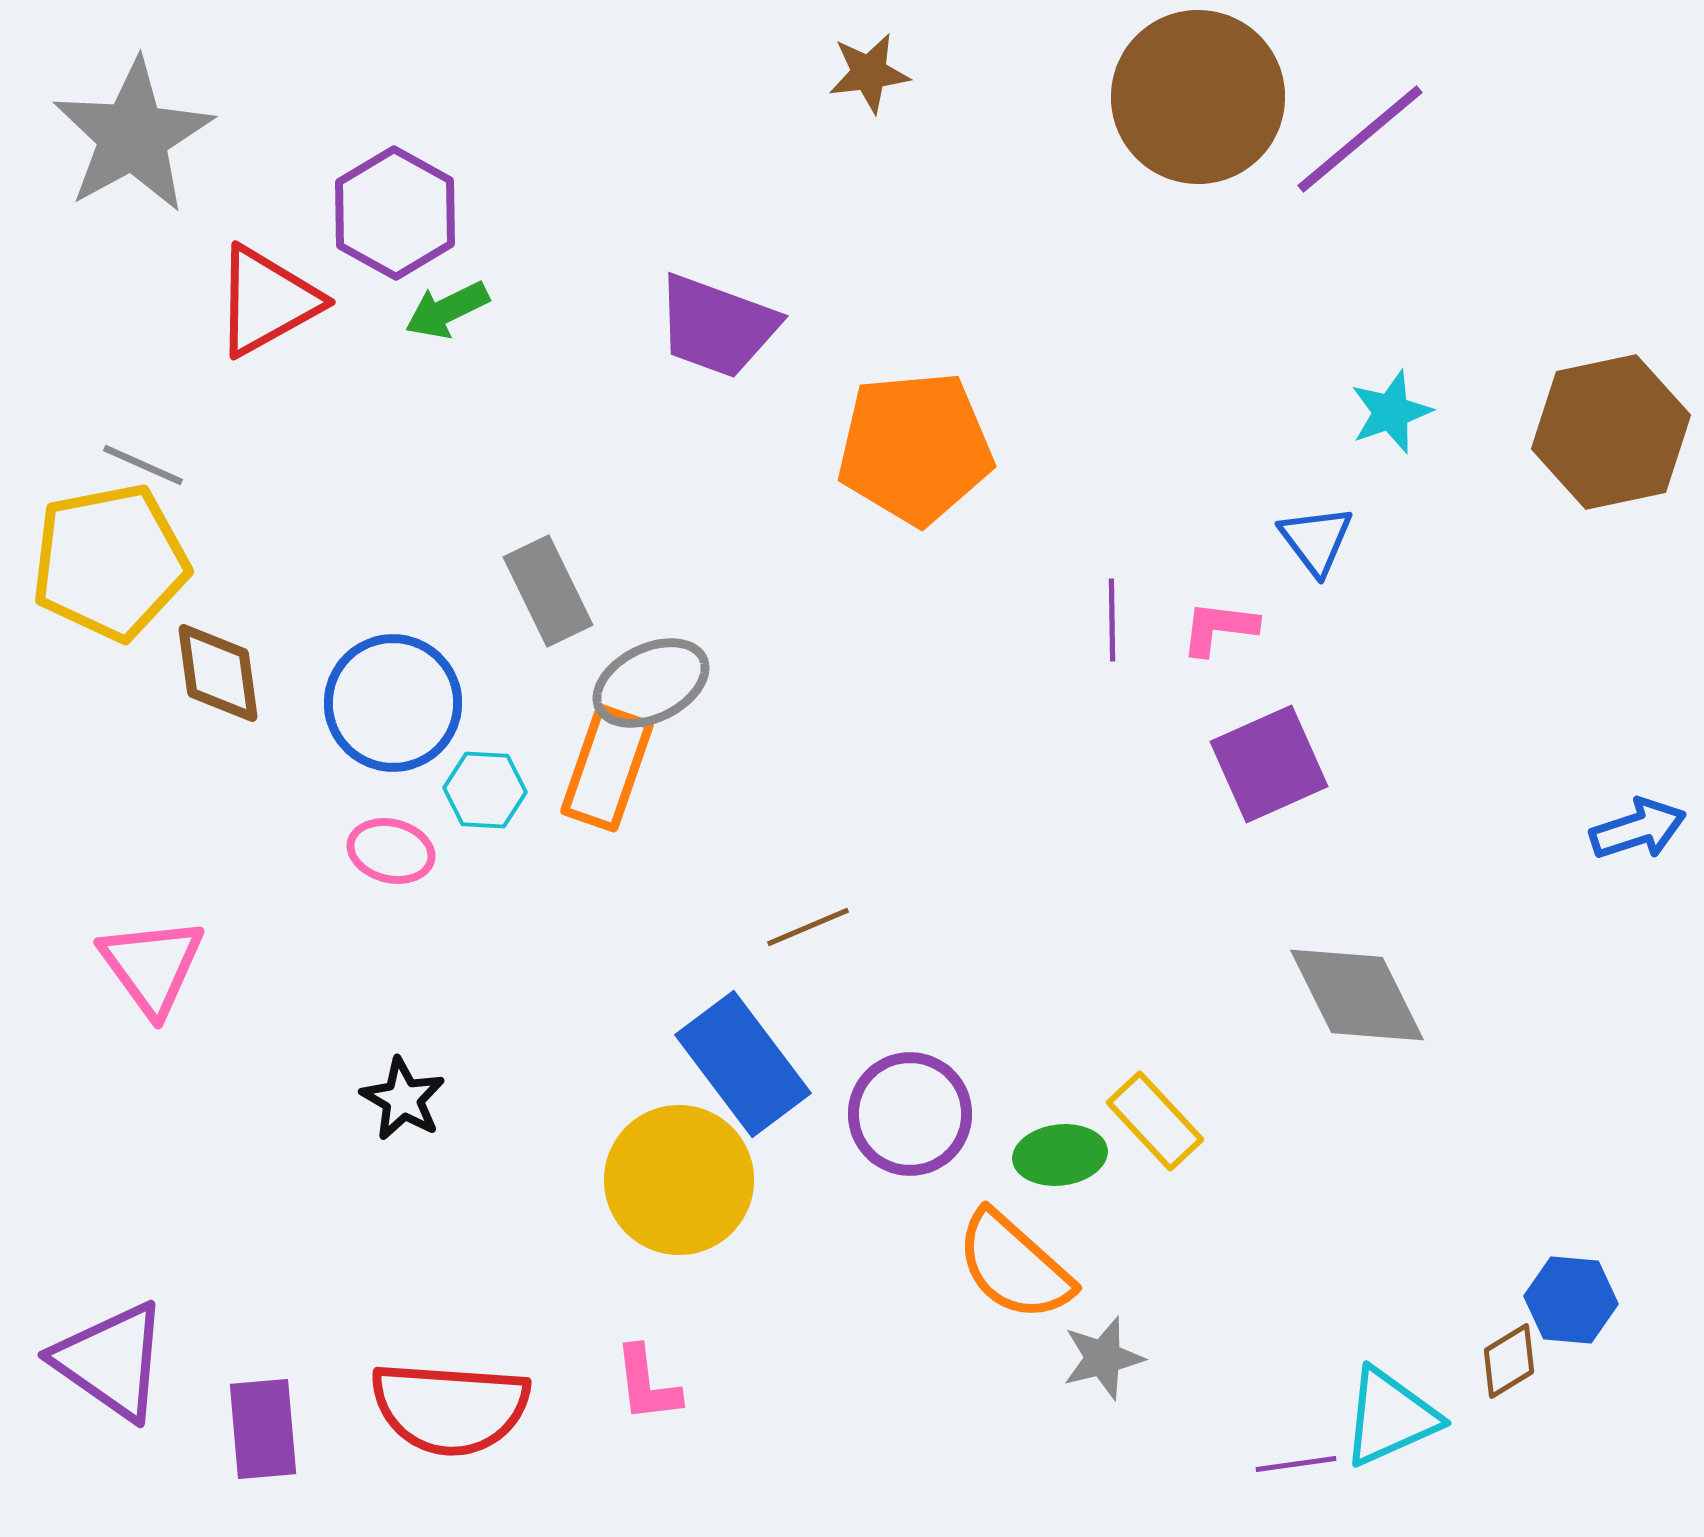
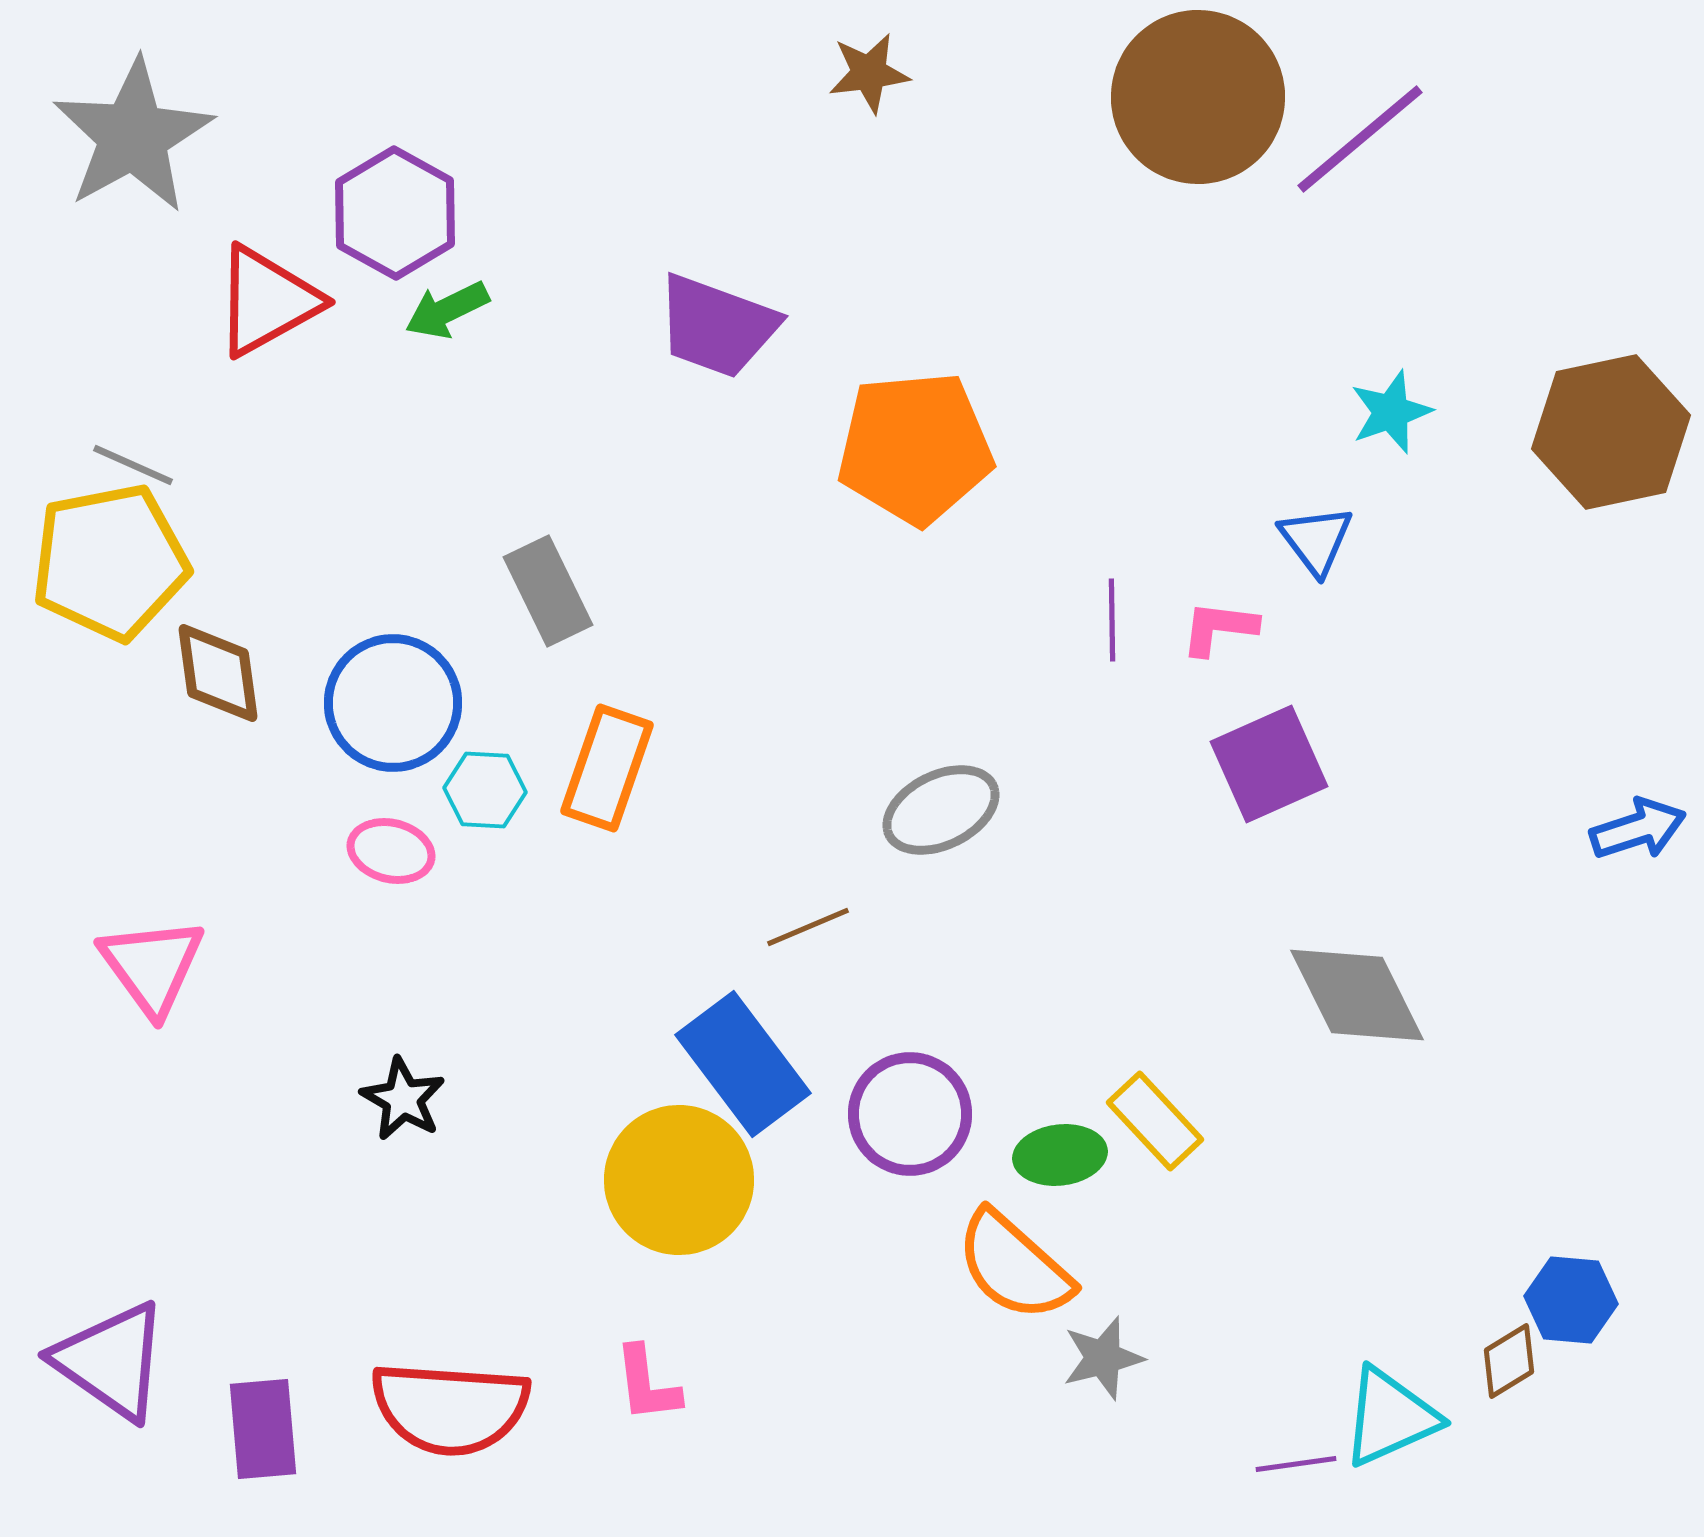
gray line at (143, 465): moved 10 px left
gray ellipse at (651, 683): moved 290 px right, 127 px down
